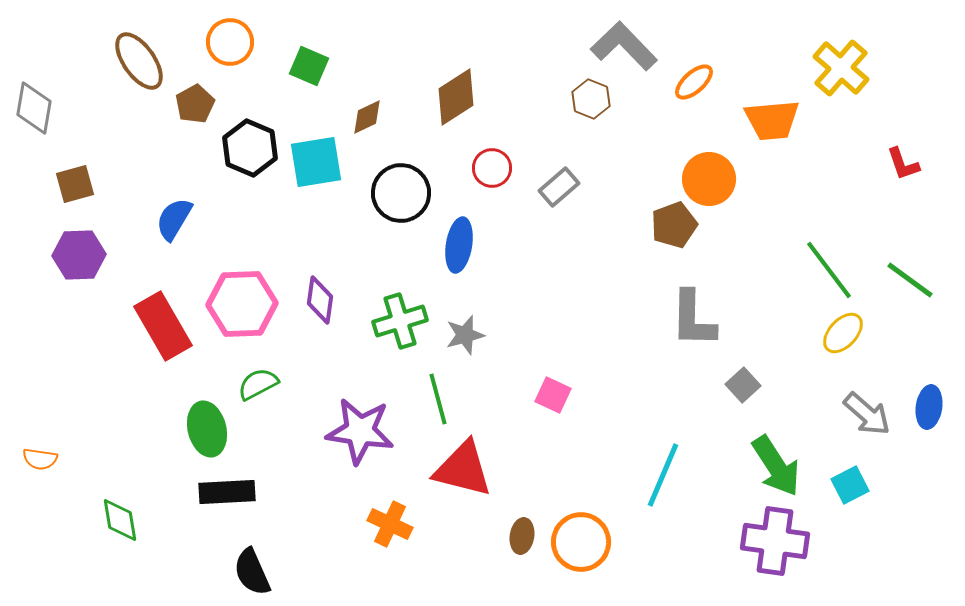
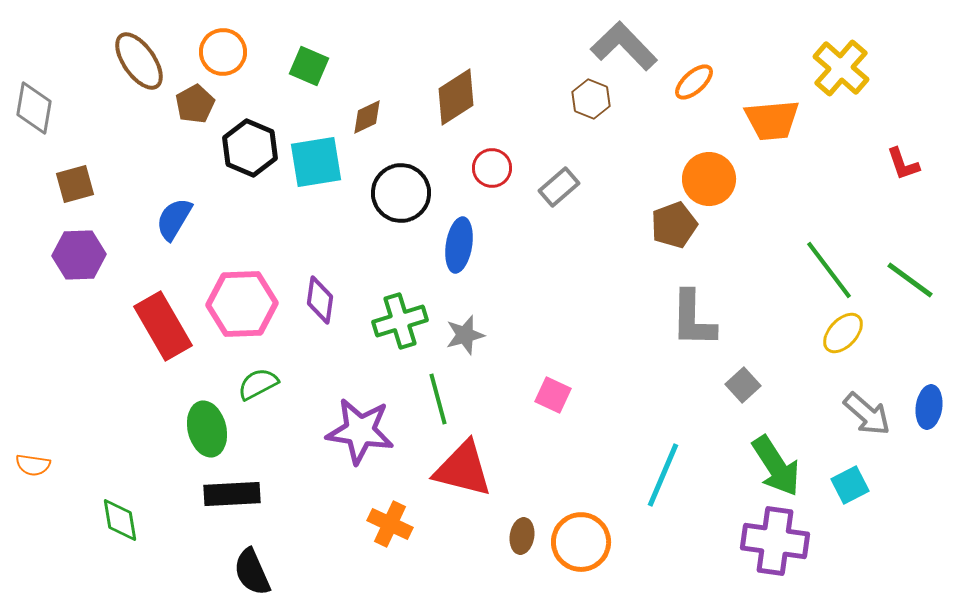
orange circle at (230, 42): moved 7 px left, 10 px down
orange semicircle at (40, 459): moved 7 px left, 6 px down
black rectangle at (227, 492): moved 5 px right, 2 px down
